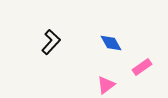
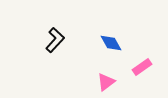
black L-shape: moved 4 px right, 2 px up
pink triangle: moved 3 px up
